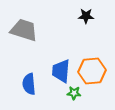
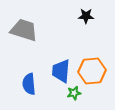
green star: rotated 16 degrees counterclockwise
